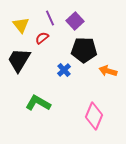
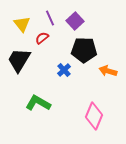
yellow triangle: moved 1 px right, 1 px up
